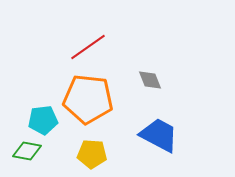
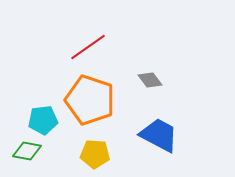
gray diamond: rotated 15 degrees counterclockwise
orange pentagon: moved 2 px right, 1 px down; rotated 12 degrees clockwise
yellow pentagon: moved 3 px right
